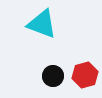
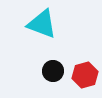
black circle: moved 5 px up
